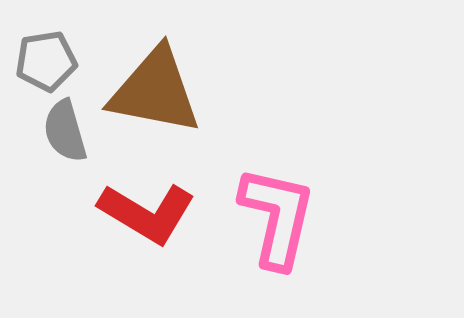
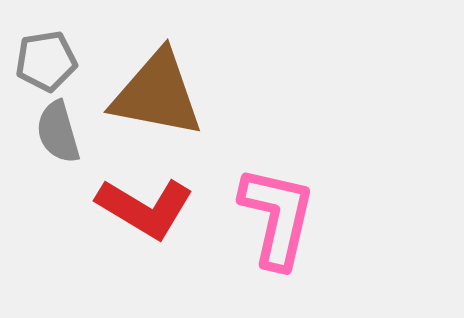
brown triangle: moved 2 px right, 3 px down
gray semicircle: moved 7 px left, 1 px down
red L-shape: moved 2 px left, 5 px up
